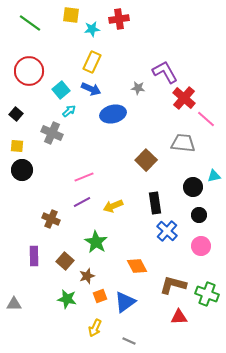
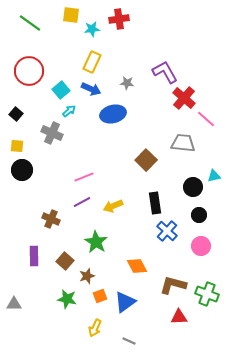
gray star at (138, 88): moved 11 px left, 5 px up
